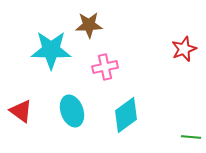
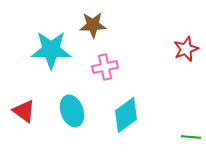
brown star: moved 4 px right
red star: moved 2 px right
red triangle: moved 3 px right
